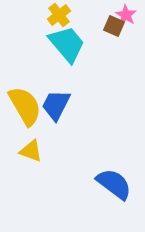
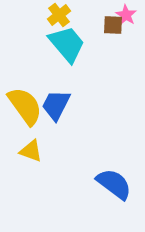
brown square: moved 1 px left, 1 px up; rotated 20 degrees counterclockwise
yellow semicircle: rotated 6 degrees counterclockwise
